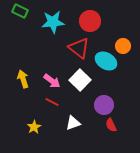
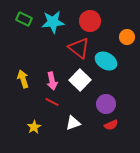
green rectangle: moved 4 px right, 8 px down
orange circle: moved 4 px right, 9 px up
pink arrow: rotated 42 degrees clockwise
purple circle: moved 2 px right, 1 px up
red semicircle: rotated 88 degrees counterclockwise
